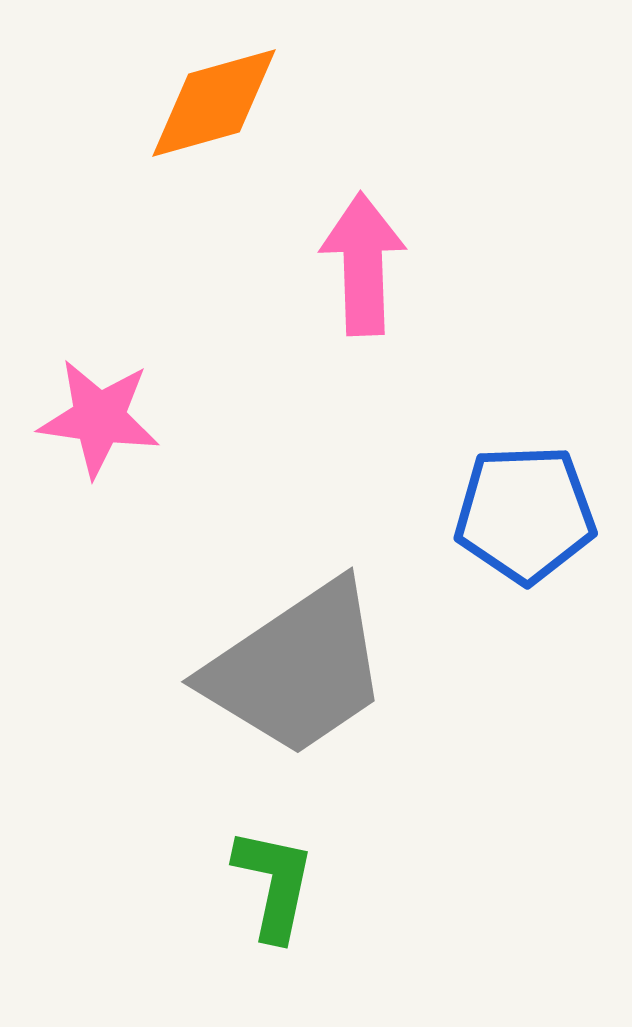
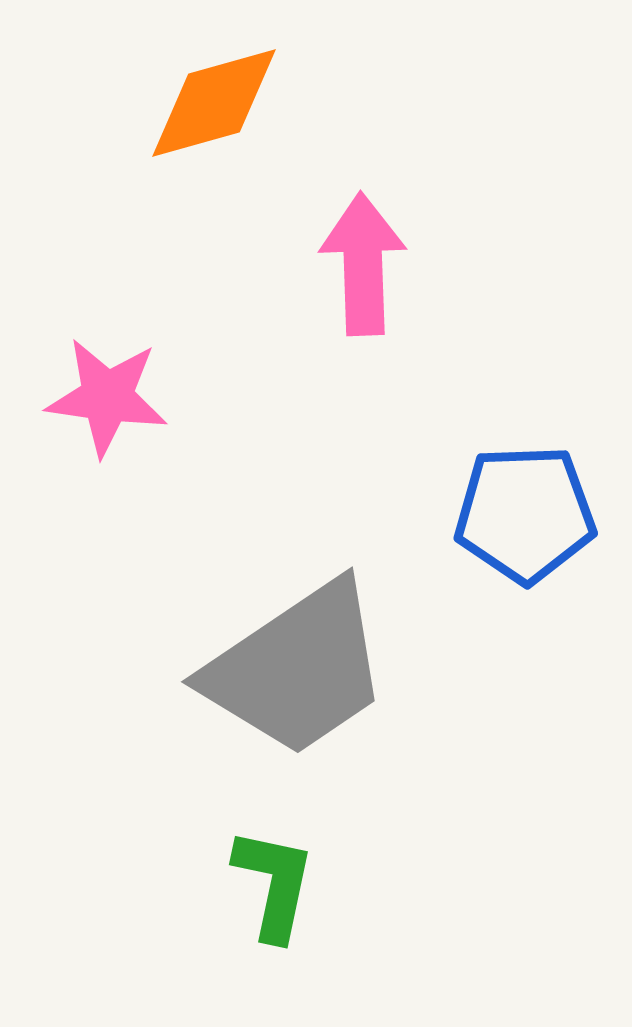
pink star: moved 8 px right, 21 px up
